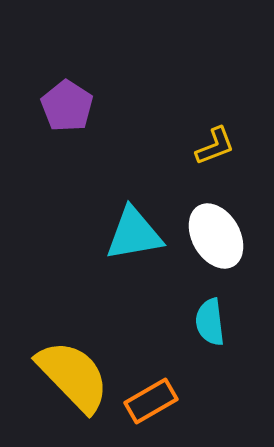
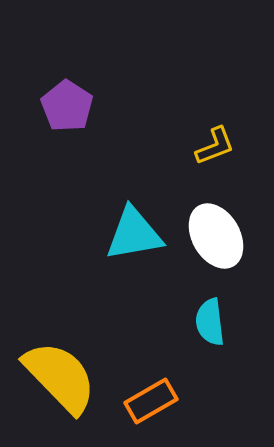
yellow semicircle: moved 13 px left, 1 px down
